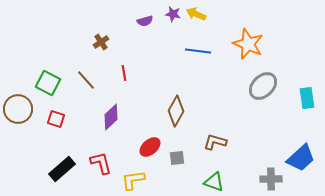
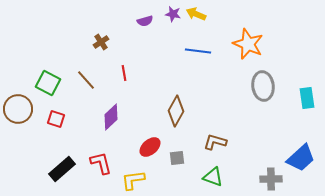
gray ellipse: rotated 52 degrees counterclockwise
green triangle: moved 1 px left, 5 px up
